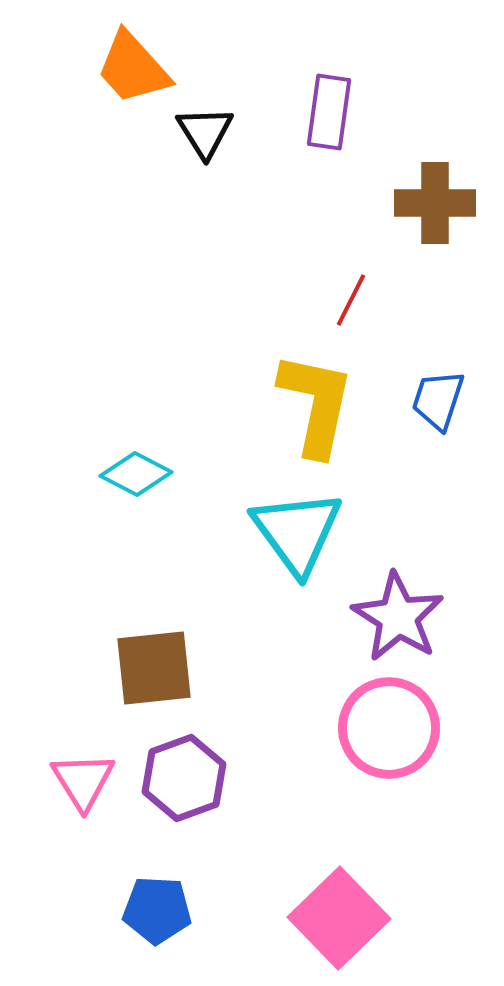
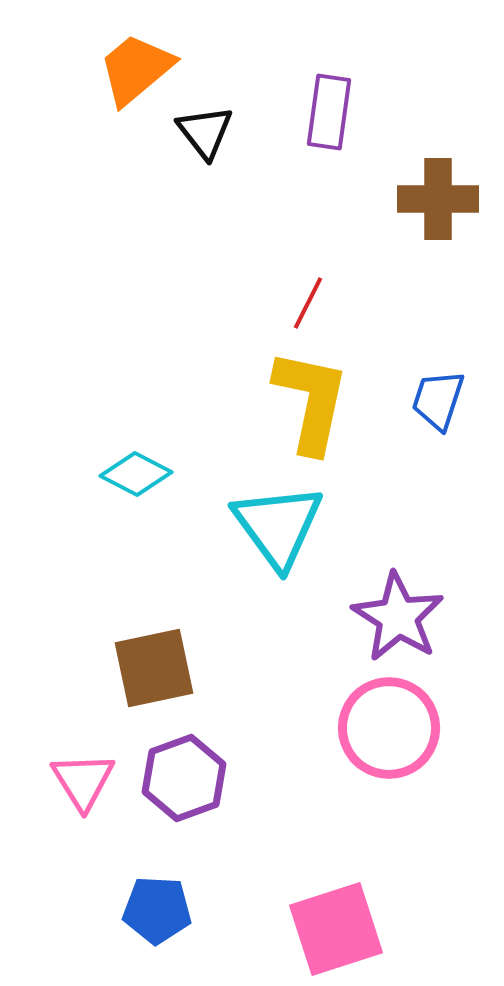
orange trapezoid: moved 3 px right, 1 px down; rotated 92 degrees clockwise
black triangle: rotated 6 degrees counterclockwise
brown cross: moved 3 px right, 4 px up
red line: moved 43 px left, 3 px down
yellow L-shape: moved 5 px left, 3 px up
cyan triangle: moved 19 px left, 6 px up
brown square: rotated 6 degrees counterclockwise
pink square: moved 3 px left, 11 px down; rotated 26 degrees clockwise
